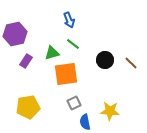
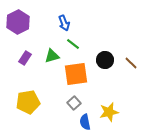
blue arrow: moved 5 px left, 3 px down
purple hexagon: moved 3 px right, 12 px up; rotated 15 degrees counterclockwise
green triangle: moved 3 px down
purple rectangle: moved 1 px left, 3 px up
orange square: moved 10 px right
gray square: rotated 16 degrees counterclockwise
yellow pentagon: moved 5 px up
yellow star: moved 1 px left, 1 px down; rotated 18 degrees counterclockwise
